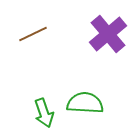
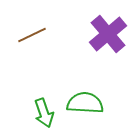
brown line: moved 1 px left, 1 px down
